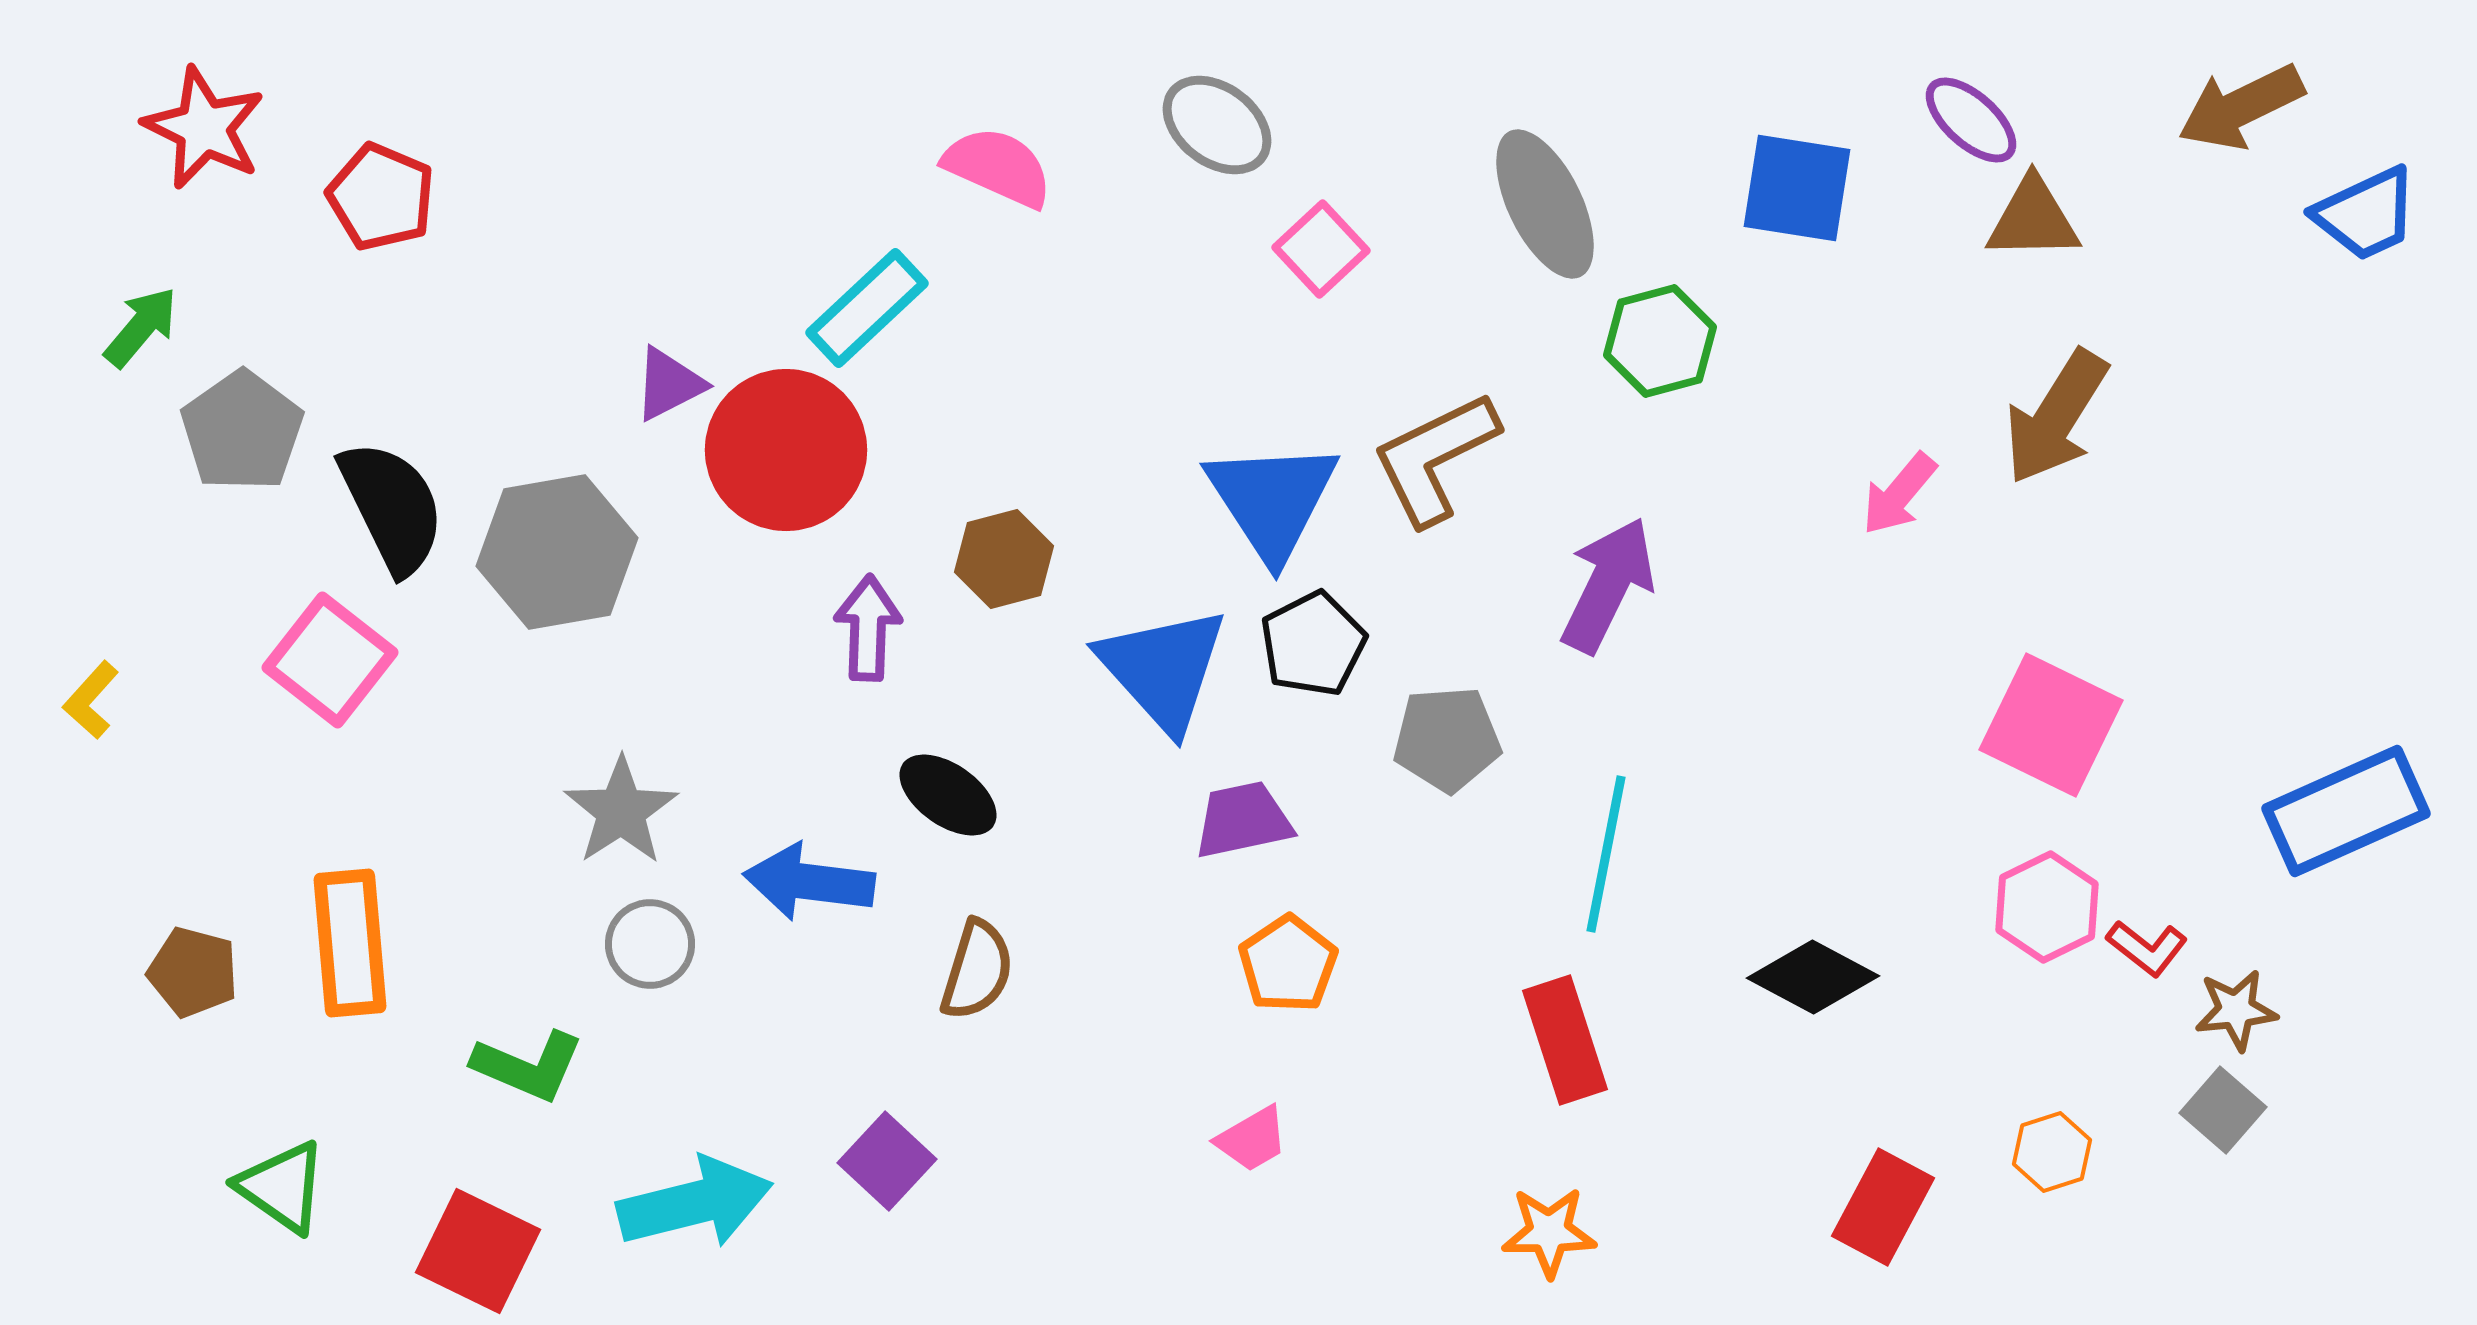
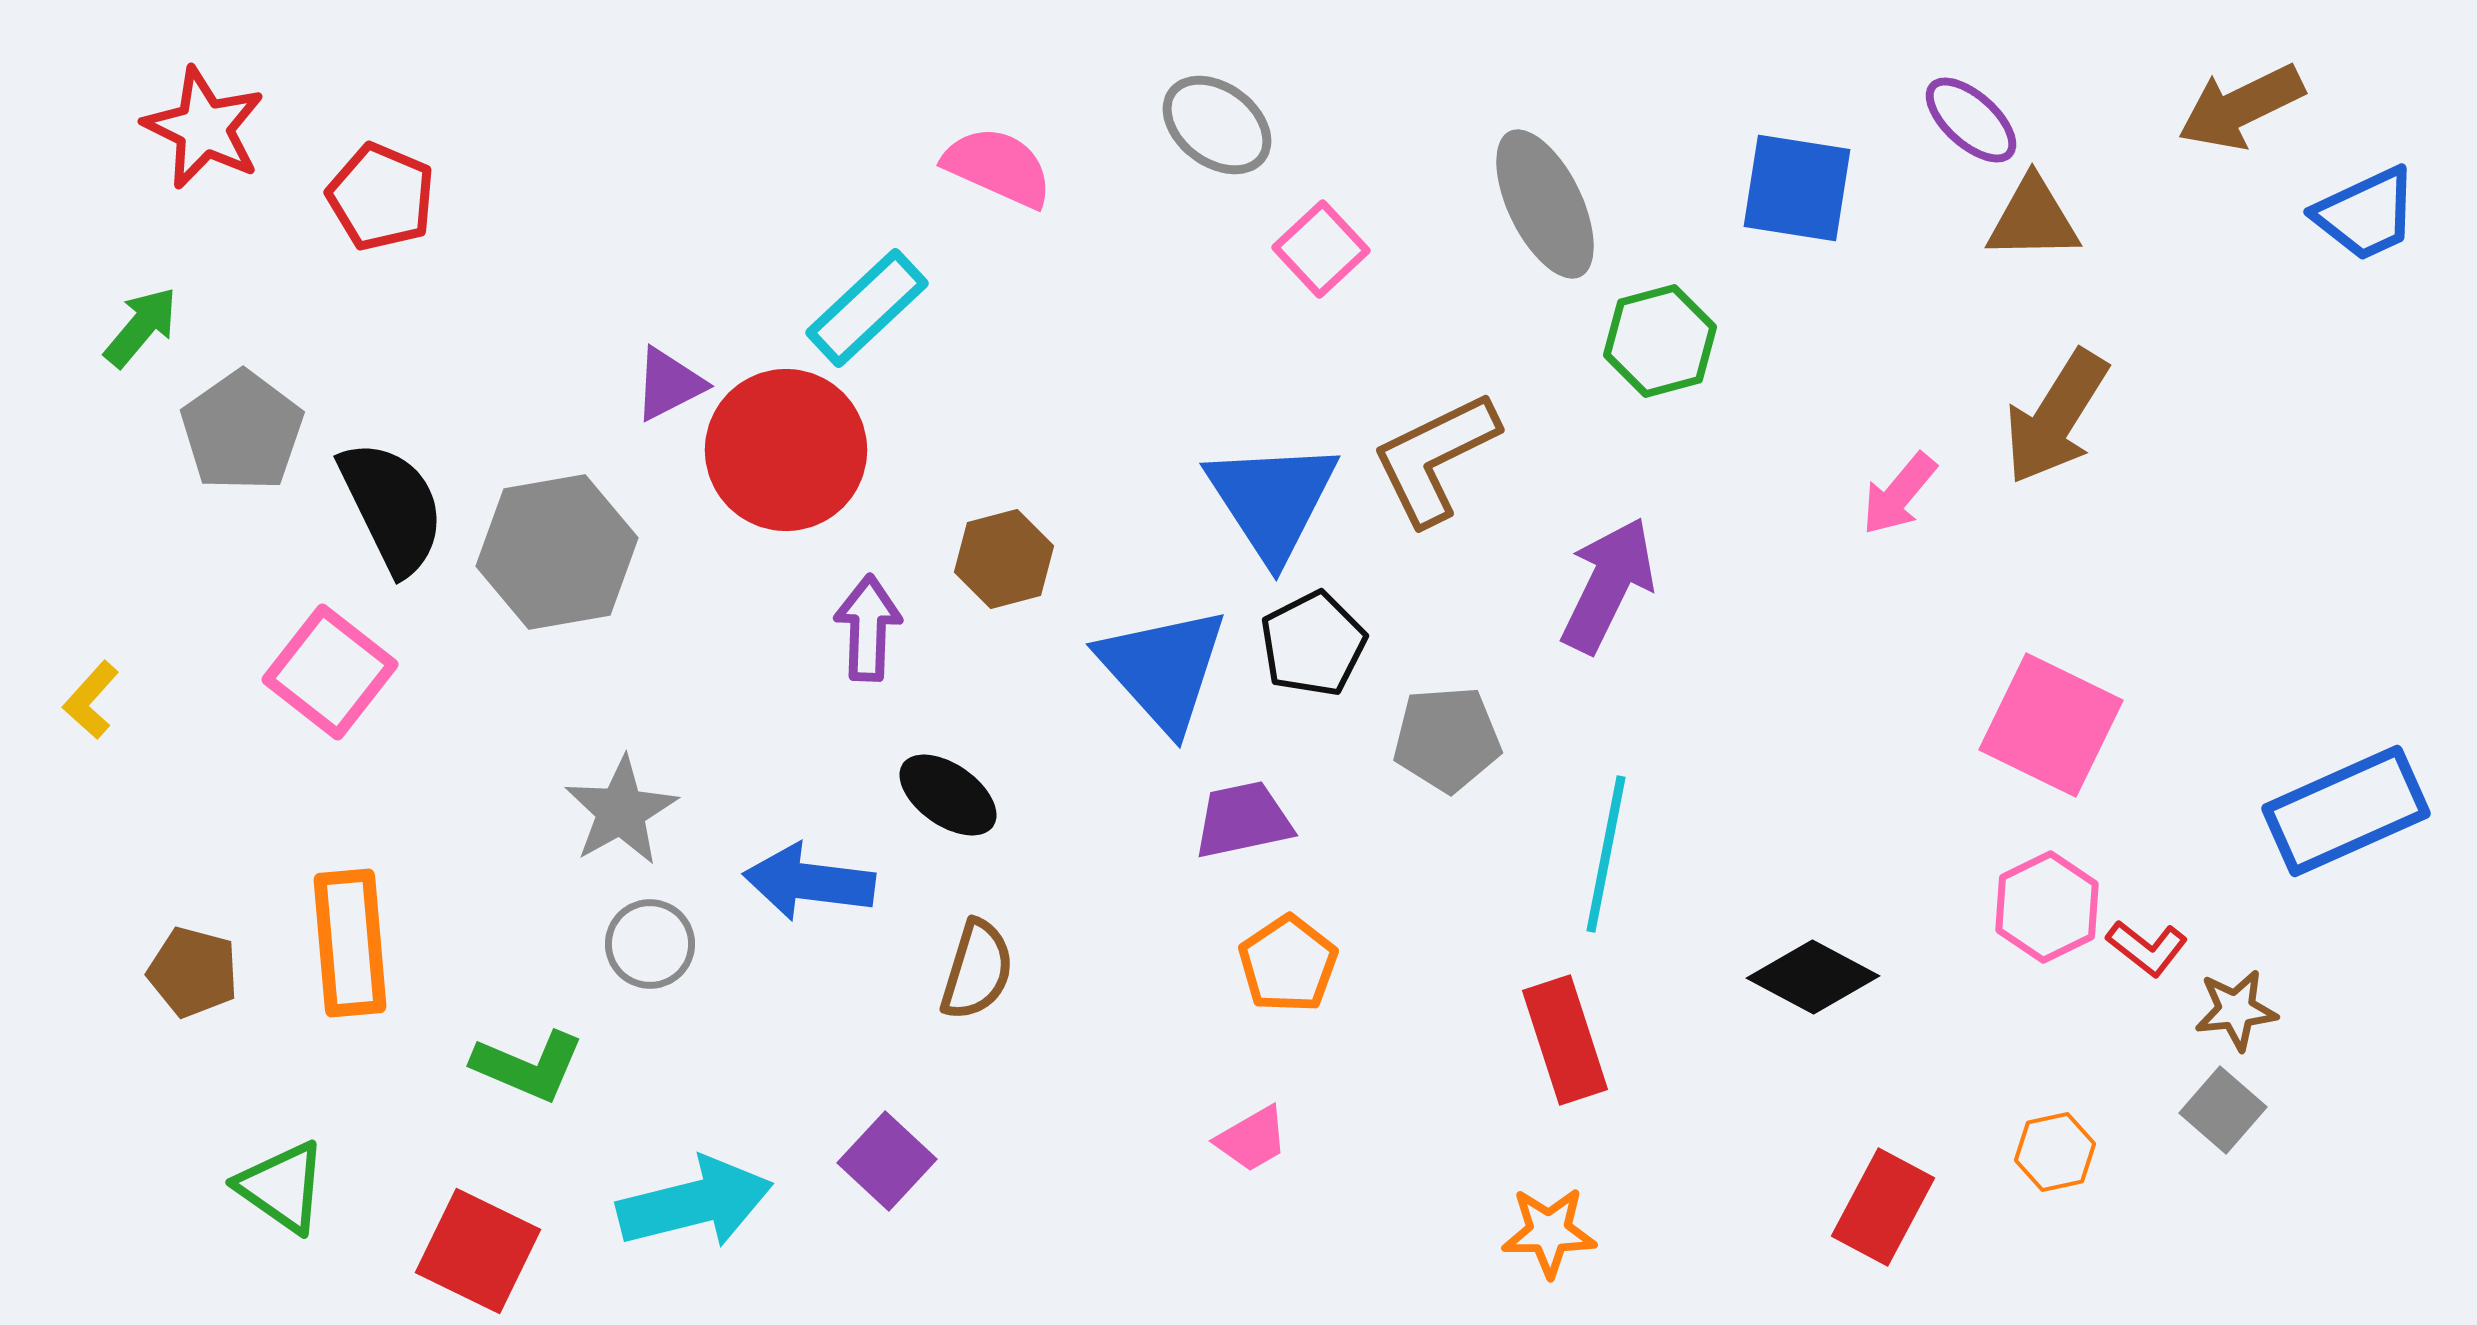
pink square at (330, 660): moved 12 px down
gray star at (621, 811): rotated 4 degrees clockwise
orange hexagon at (2052, 1152): moved 3 px right; rotated 6 degrees clockwise
